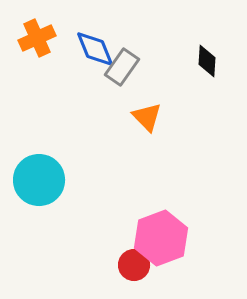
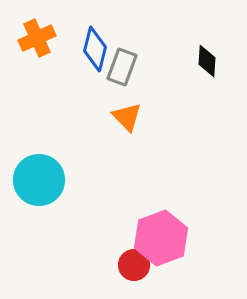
blue diamond: rotated 36 degrees clockwise
gray rectangle: rotated 15 degrees counterclockwise
orange triangle: moved 20 px left
